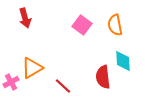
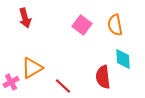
cyan diamond: moved 2 px up
